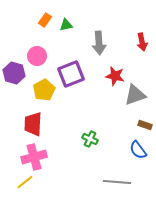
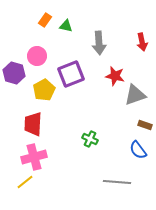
green triangle: moved 1 px down; rotated 24 degrees clockwise
